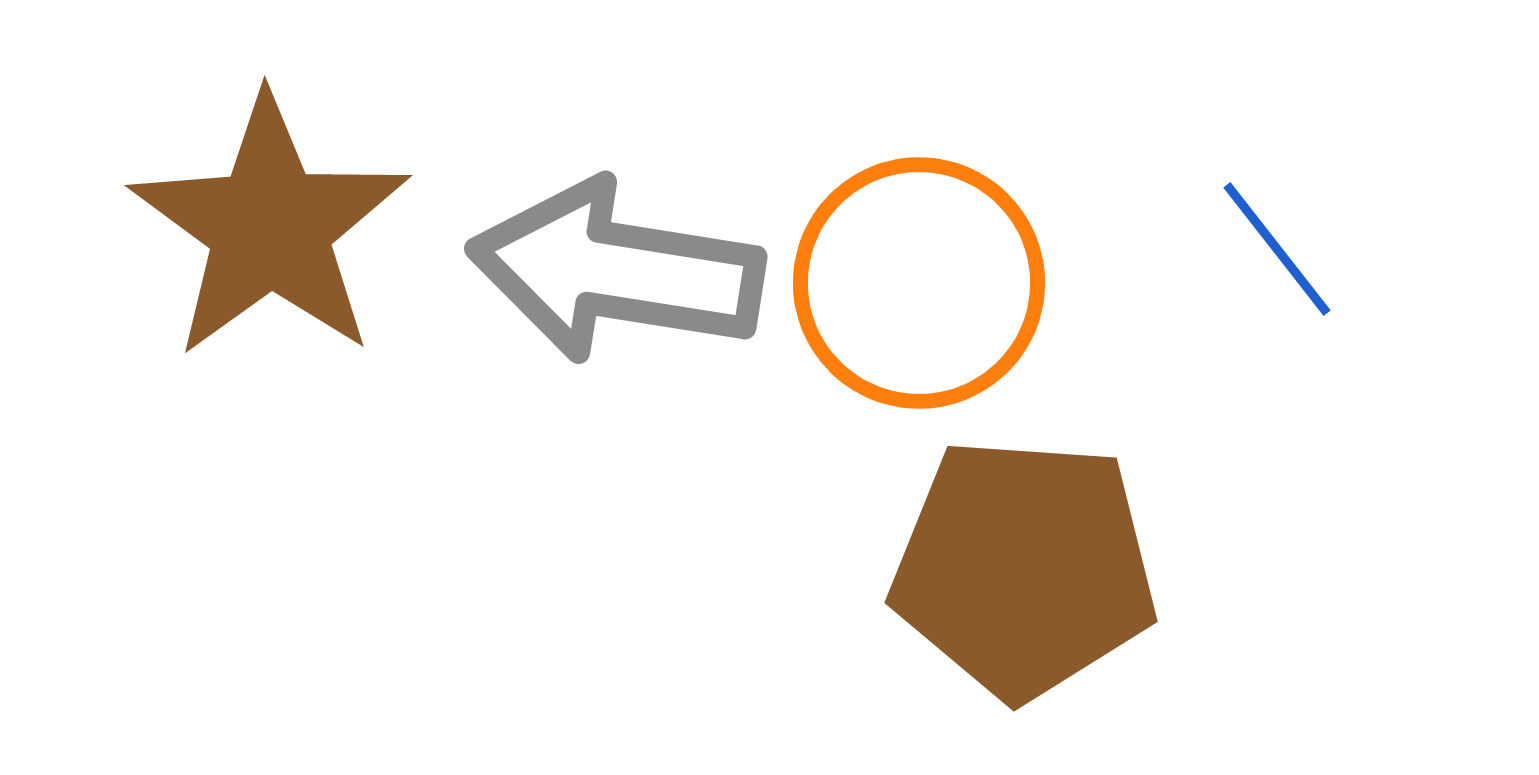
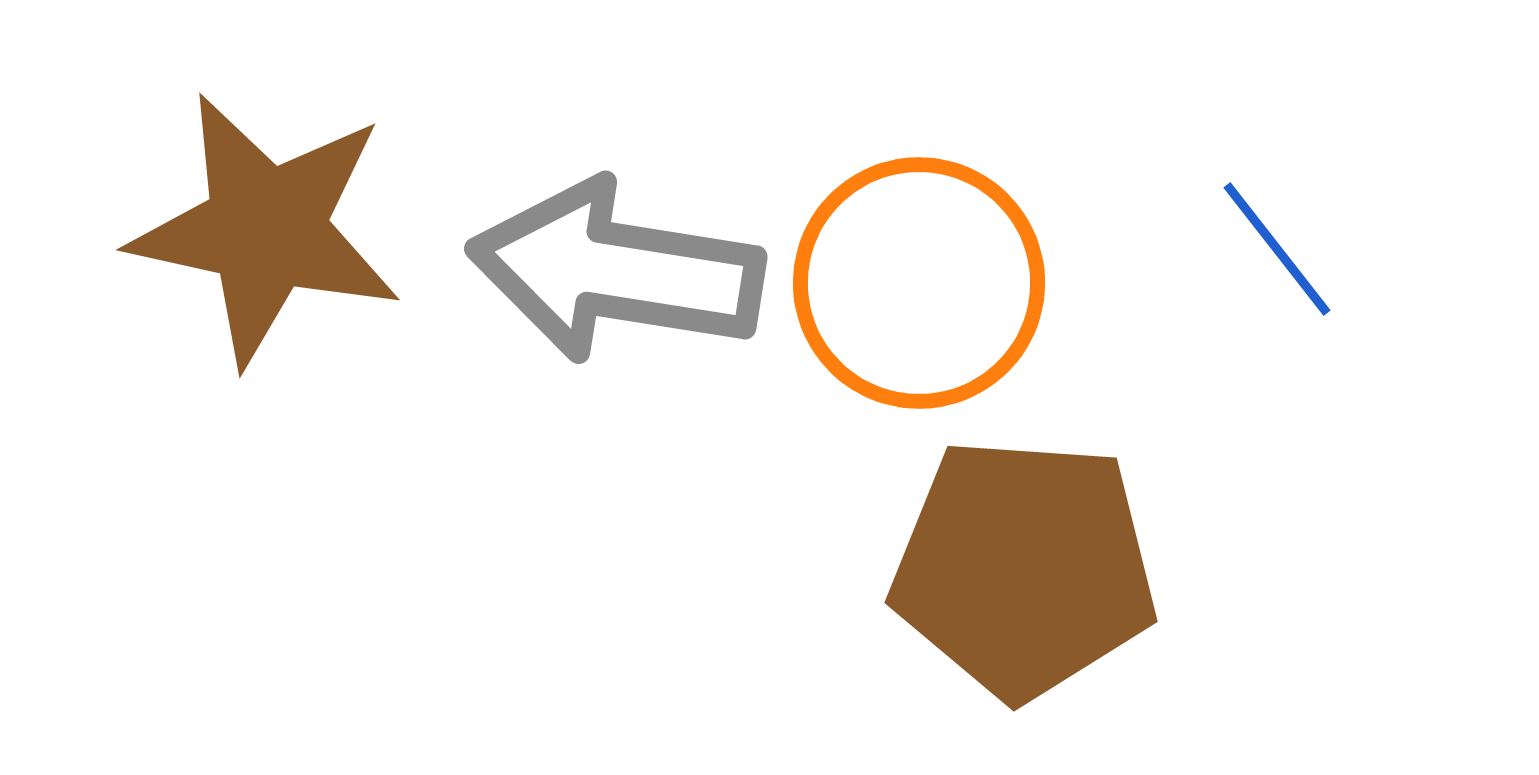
brown star: moved 4 px left, 2 px down; rotated 24 degrees counterclockwise
